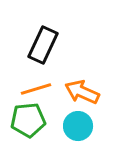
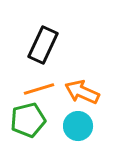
orange line: moved 3 px right
green pentagon: rotated 8 degrees counterclockwise
